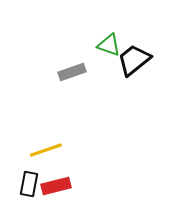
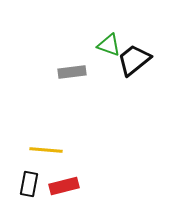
gray rectangle: rotated 12 degrees clockwise
yellow line: rotated 24 degrees clockwise
red rectangle: moved 8 px right
